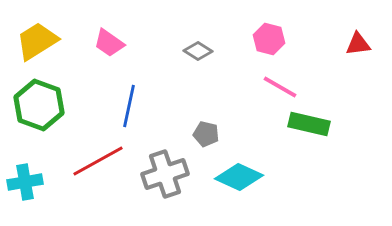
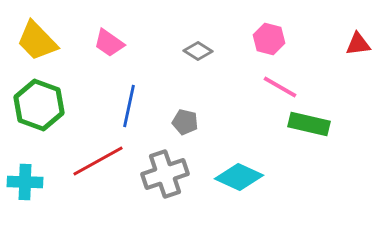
yellow trapezoid: rotated 102 degrees counterclockwise
gray pentagon: moved 21 px left, 12 px up
cyan cross: rotated 12 degrees clockwise
